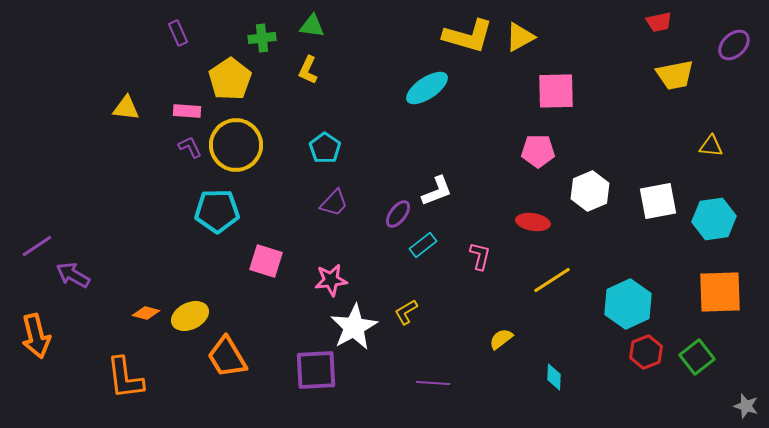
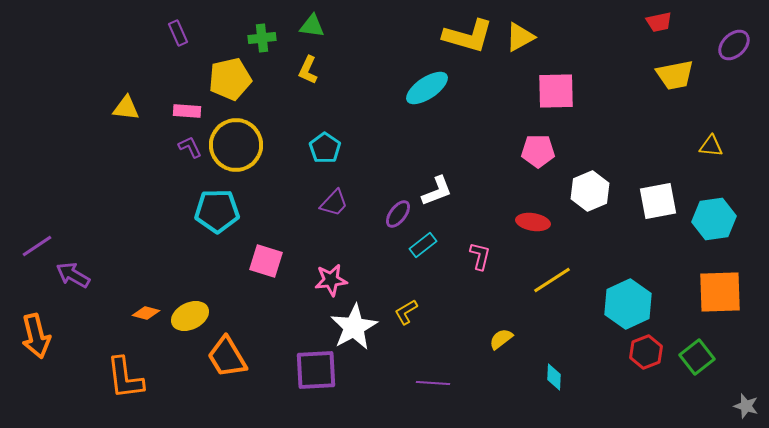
yellow pentagon at (230, 79): rotated 21 degrees clockwise
